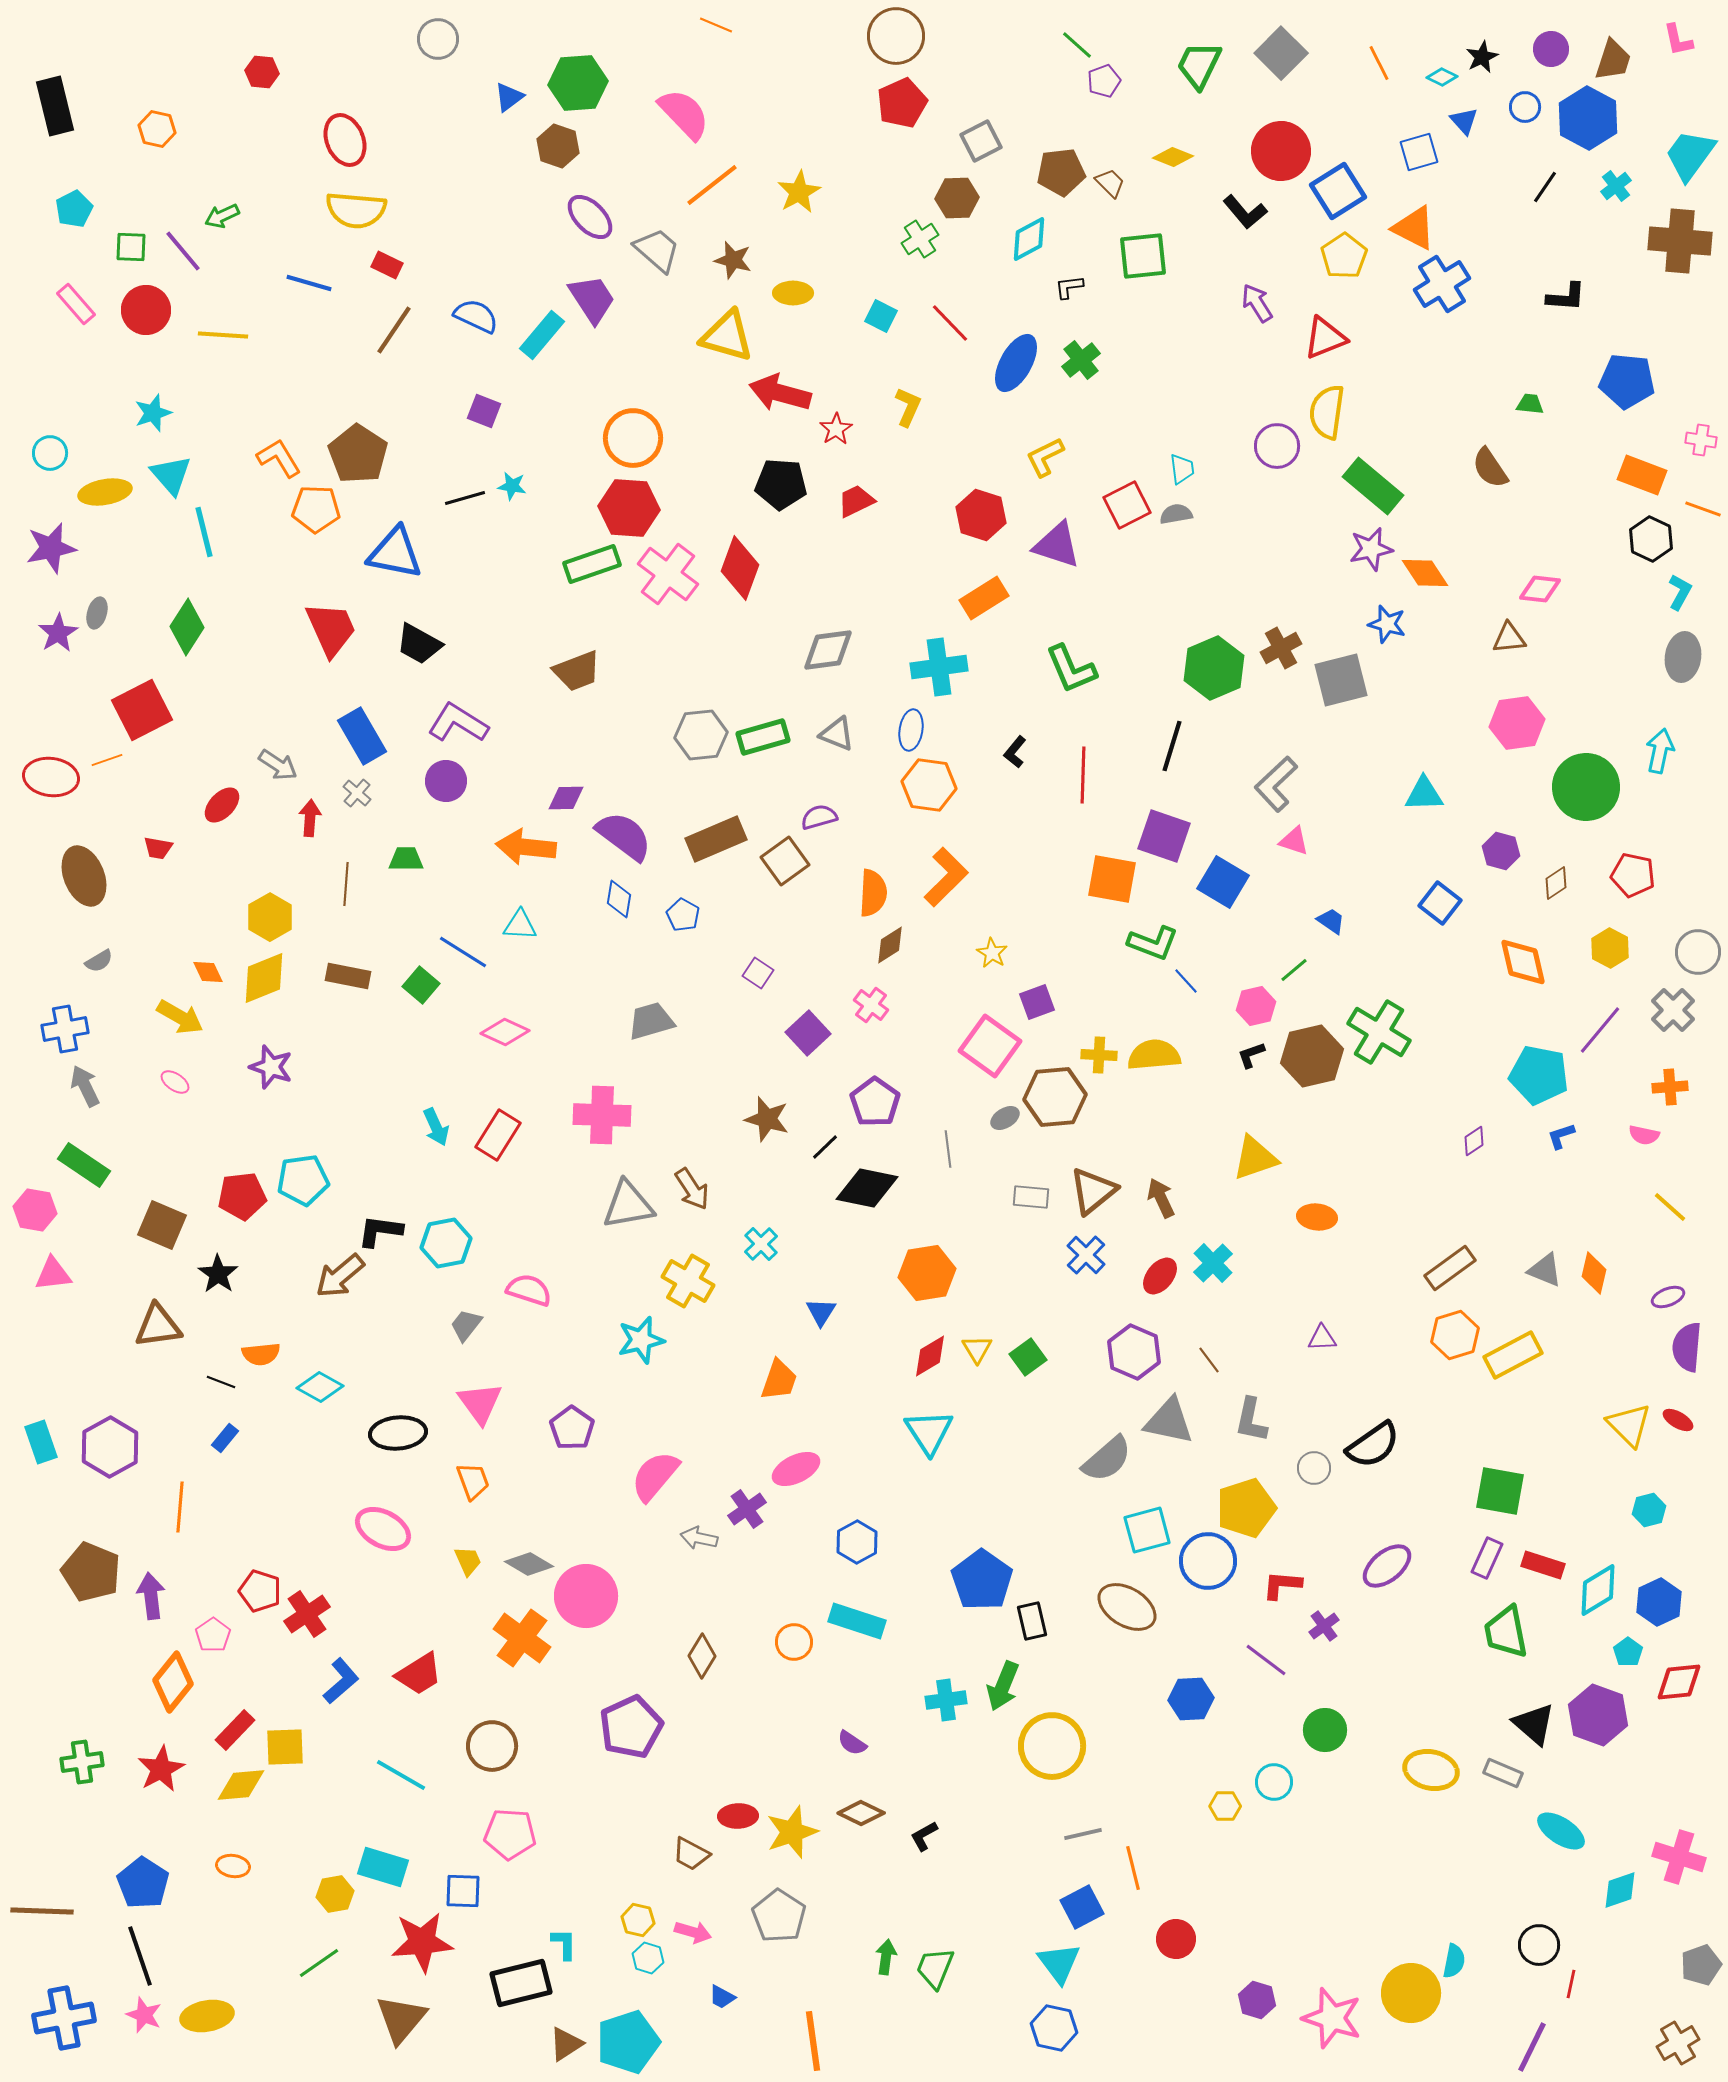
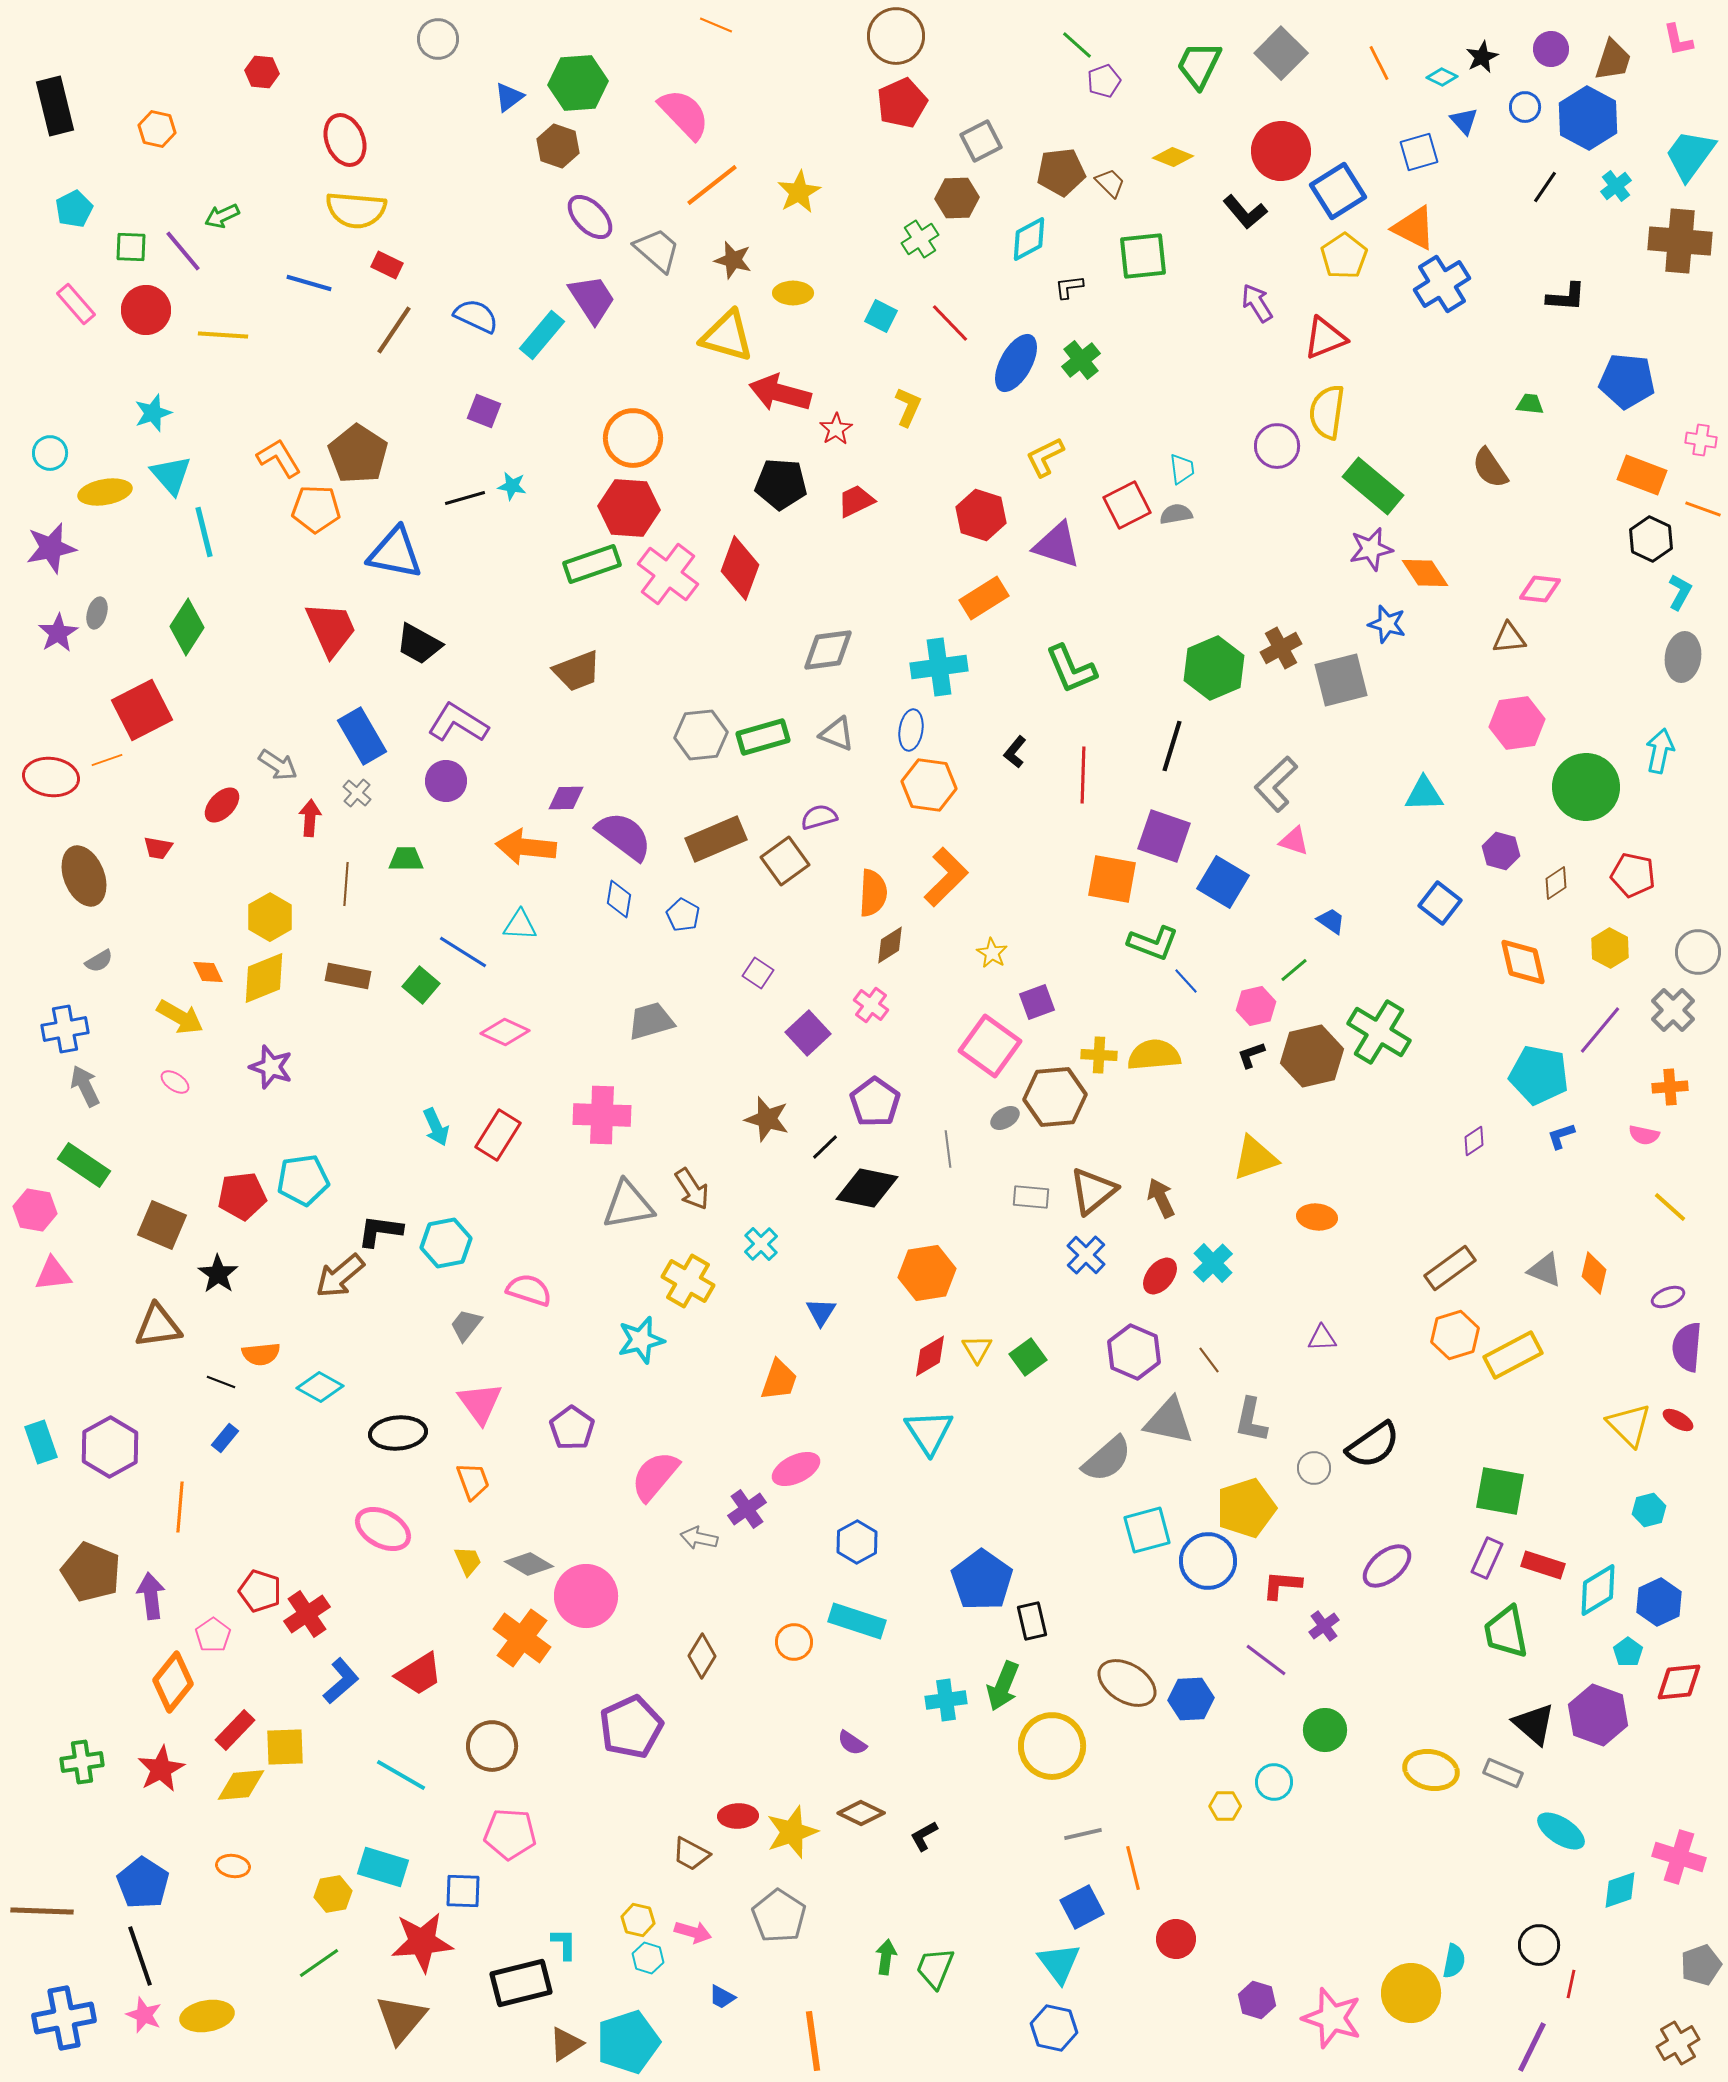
brown ellipse at (1127, 1607): moved 76 px down
yellow hexagon at (335, 1894): moved 2 px left
